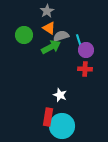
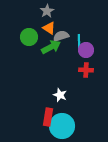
green circle: moved 5 px right, 2 px down
cyan line: rotated 16 degrees clockwise
red cross: moved 1 px right, 1 px down
